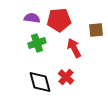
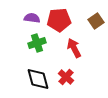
brown square: moved 9 px up; rotated 28 degrees counterclockwise
black diamond: moved 2 px left, 3 px up
